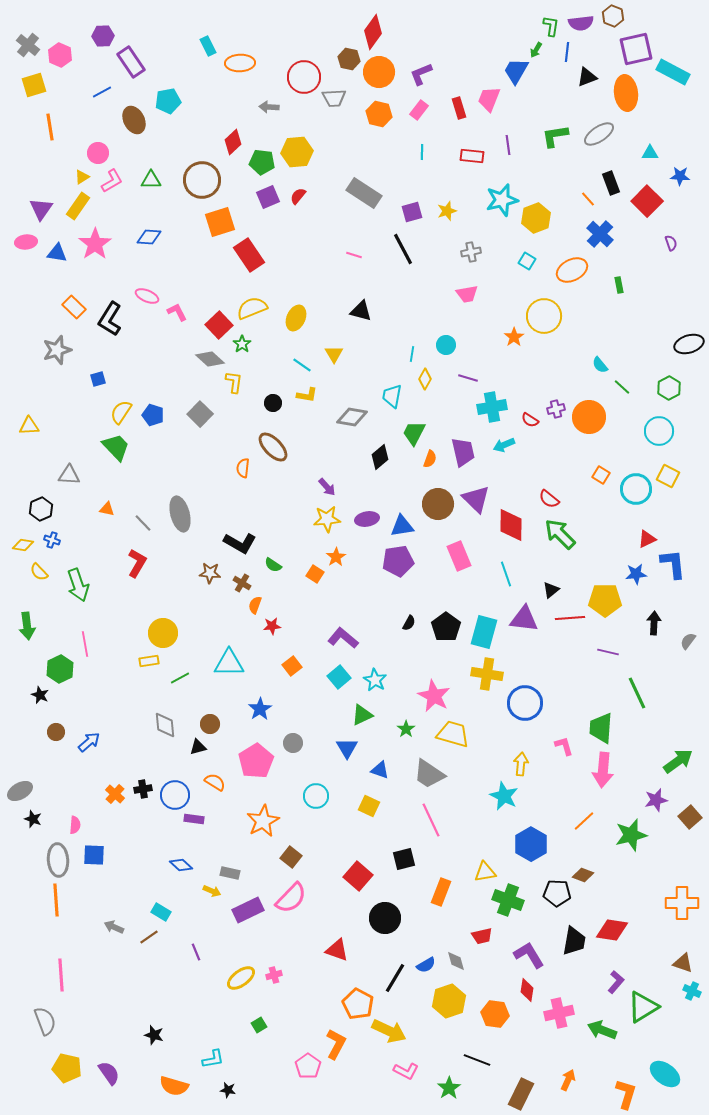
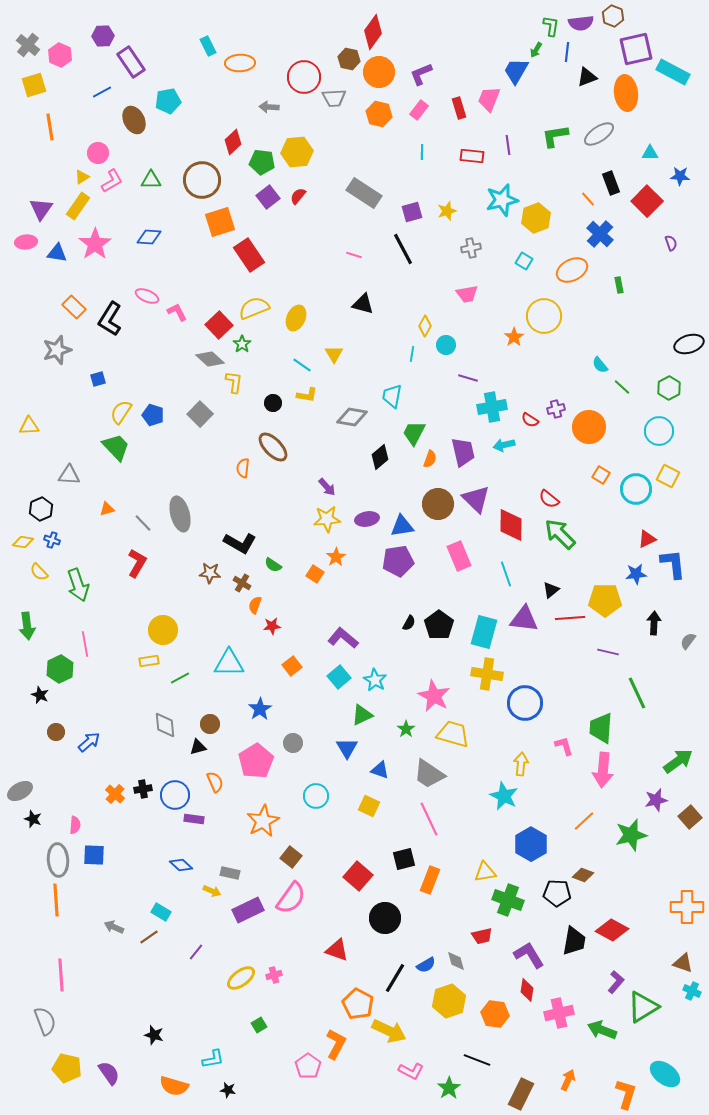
purple square at (268, 197): rotated 15 degrees counterclockwise
gray cross at (471, 252): moved 4 px up
cyan square at (527, 261): moved 3 px left
yellow semicircle at (252, 308): moved 2 px right
black triangle at (361, 311): moved 2 px right, 7 px up
yellow diamond at (425, 379): moved 53 px up
orange circle at (589, 417): moved 10 px down
cyan arrow at (504, 445): rotated 10 degrees clockwise
orange triangle at (107, 509): rotated 28 degrees counterclockwise
yellow diamond at (23, 545): moved 3 px up
black pentagon at (446, 627): moved 7 px left, 2 px up
yellow circle at (163, 633): moved 3 px up
orange semicircle at (215, 782): rotated 35 degrees clockwise
pink line at (431, 820): moved 2 px left, 1 px up
orange rectangle at (441, 892): moved 11 px left, 12 px up
pink semicircle at (291, 898): rotated 8 degrees counterclockwise
orange cross at (682, 903): moved 5 px right, 4 px down
red diamond at (612, 930): rotated 20 degrees clockwise
purple line at (196, 952): rotated 60 degrees clockwise
pink L-shape at (406, 1071): moved 5 px right
